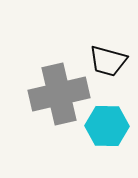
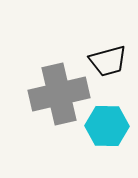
black trapezoid: rotated 30 degrees counterclockwise
